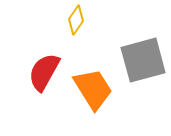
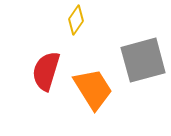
red semicircle: moved 2 px right, 1 px up; rotated 12 degrees counterclockwise
